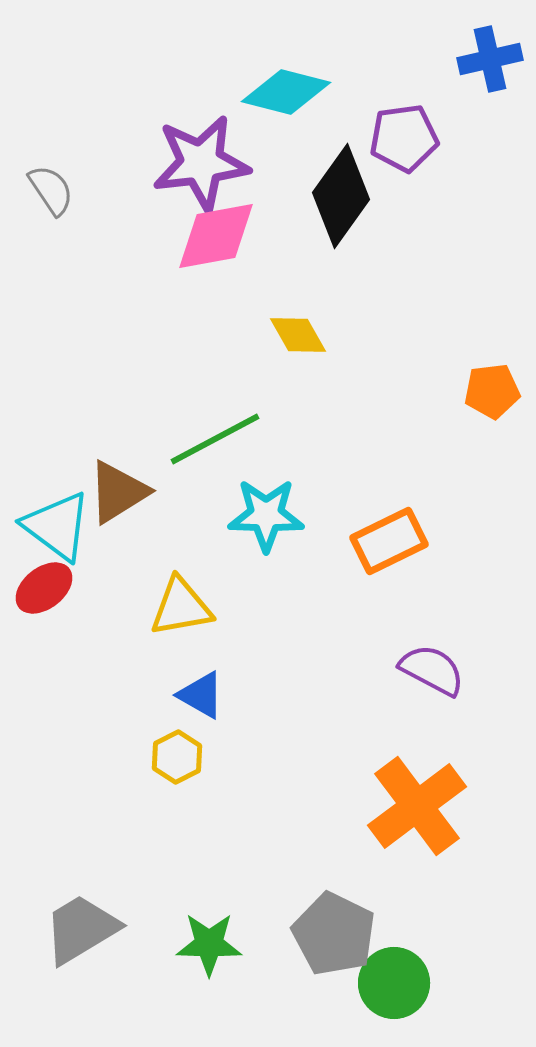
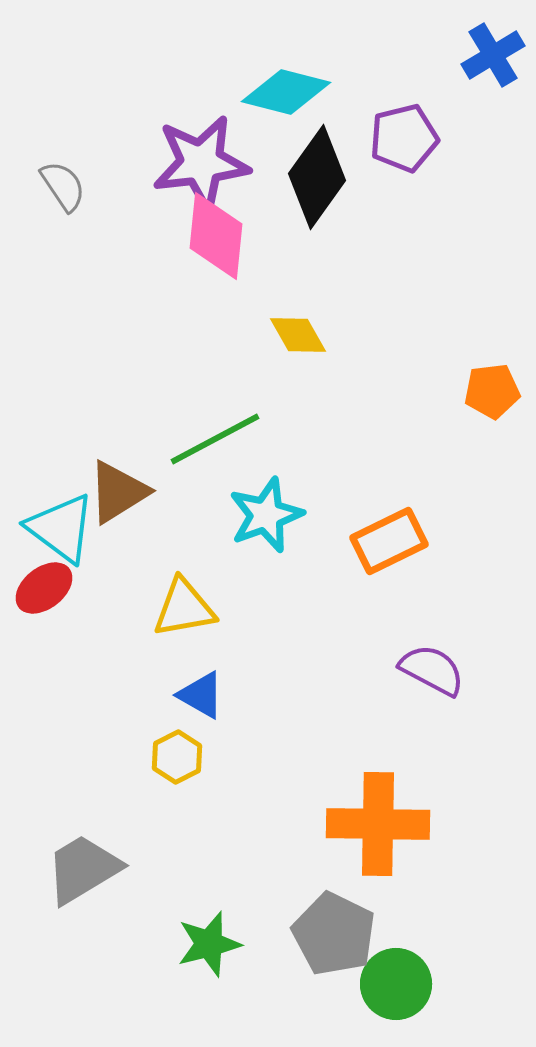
blue cross: moved 3 px right, 4 px up; rotated 18 degrees counterclockwise
purple pentagon: rotated 6 degrees counterclockwise
gray semicircle: moved 12 px right, 4 px up
black diamond: moved 24 px left, 19 px up
pink diamond: rotated 74 degrees counterclockwise
cyan star: rotated 22 degrees counterclockwise
cyan triangle: moved 4 px right, 2 px down
yellow triangle: moved 3 px right, 1 px down
orange cross: moved 39 px left, 18 px down; rotated 38 degrees clockwise
gray trapezoid: moved 2 px right, 60 px up
green star: rotated 16 degrees counterclockwise
green circle: moved 2 px right, 1 px down
